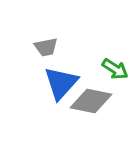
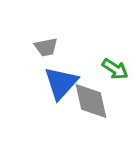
gray diamond: rotated 66 degrees clockwise
